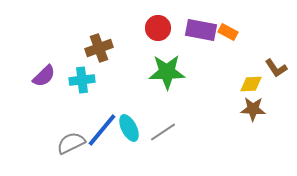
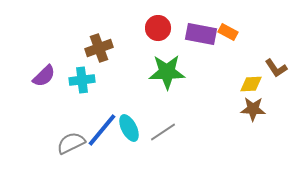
purple rectangle: moved 4 px down
